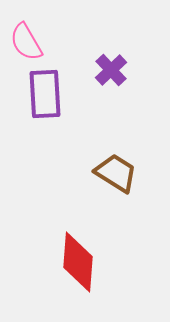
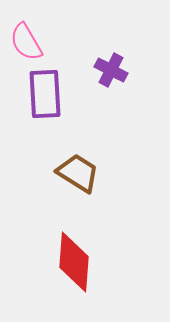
purple cross: rotated 20 degrees counterclockwise
brown trapezoid: moved 38 px left
red diamond: moved 4 px left
